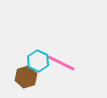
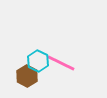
brown hexagon: moved 1 px right, 1 px up; rotated 15 degrees counterclockwise
